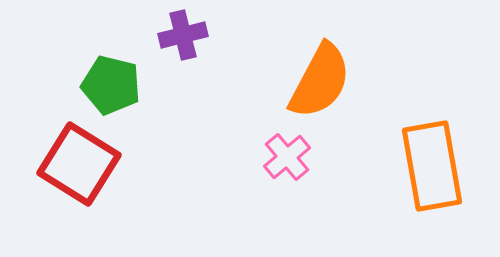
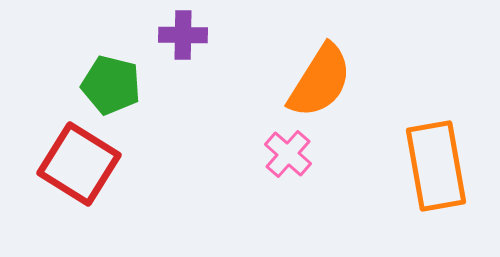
purple cross: rotated 15 degrees clockwise
orange semicircle: rotated 4 degrees clockwise
pink cross: moved 1 px right, 3 px up; rotated 9 degrees counterclockwise
orange rectangle: moved 4 px right
